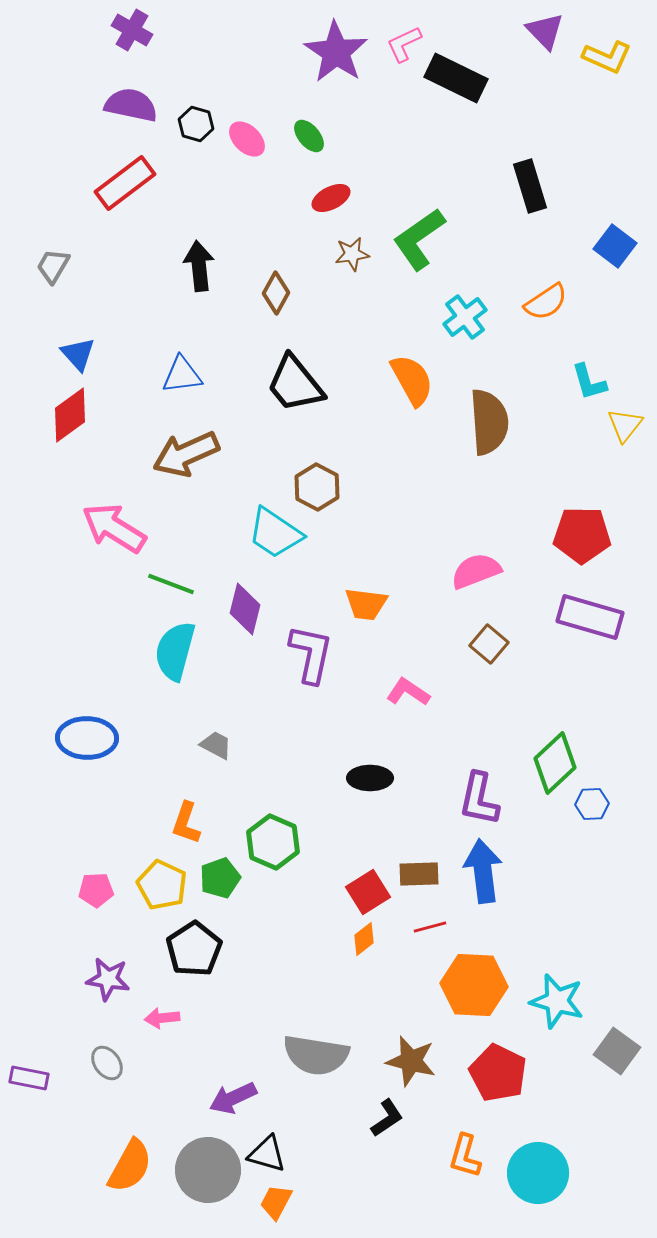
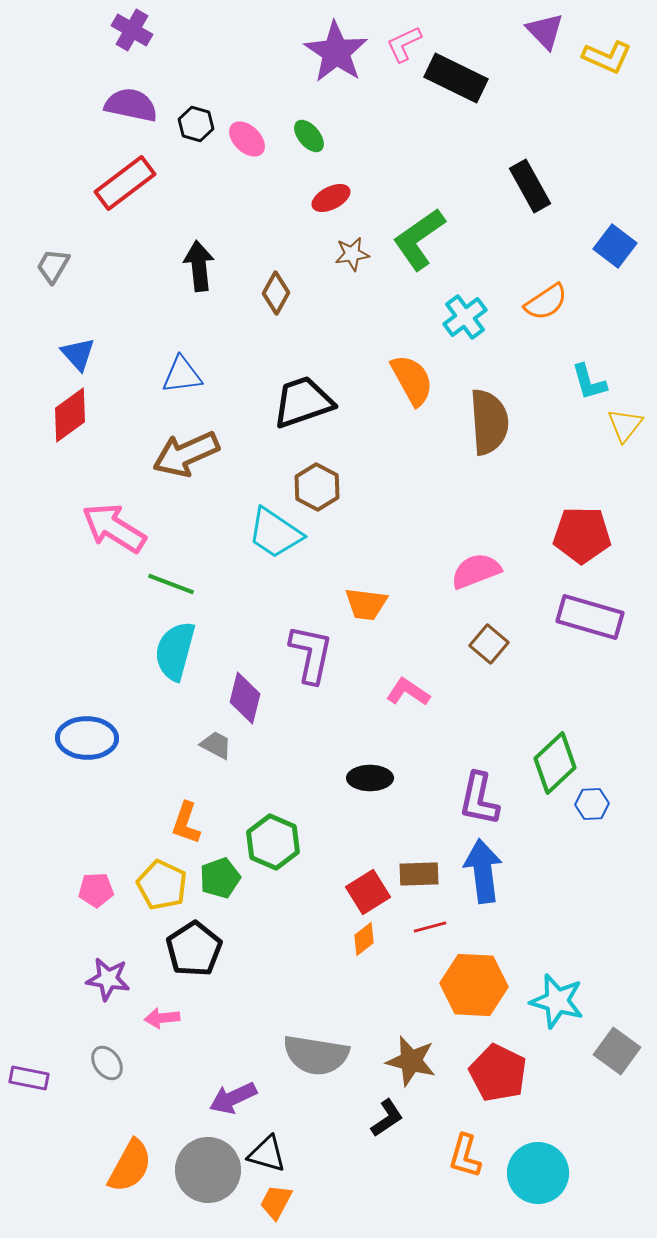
black rectangle at (530, 186): rotated 12 degrees counterclockwise
black trapezoid at (295, 384): moved 8 px right, 18 px down; rotated 110 degrees clockwise
purple diamond at (245, 609): moved 89 px down
